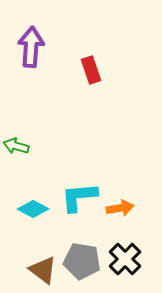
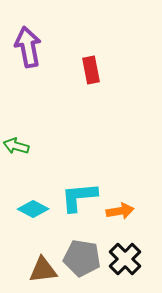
purple arrow: moved 3 px left; rotated 15 degrees counterclockwise
red rectangle: rotated 8 degrees clockwise
orange arrow: moved 3 px down
gray pentagon: moved 3 px up
brown triangle: rotated 44 degrees counterclockwise
